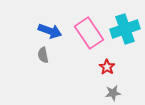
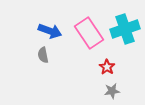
gray star: moved 1 px left, 2 px up
